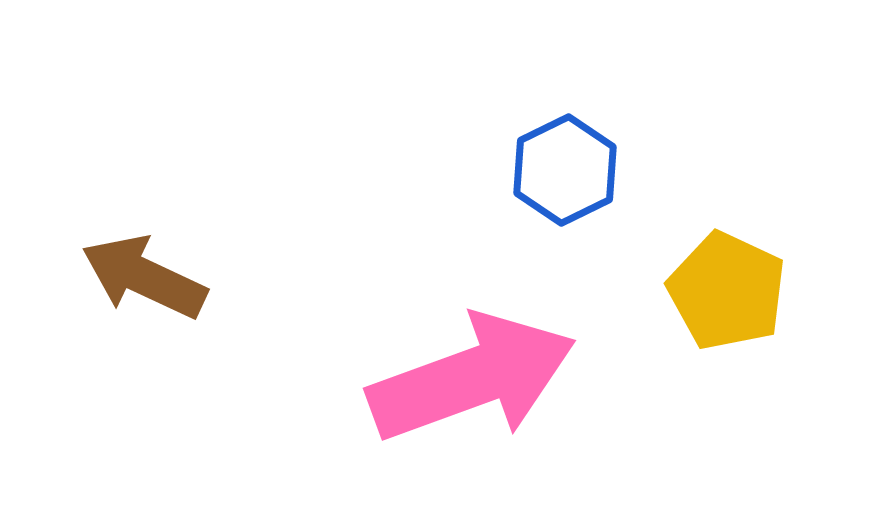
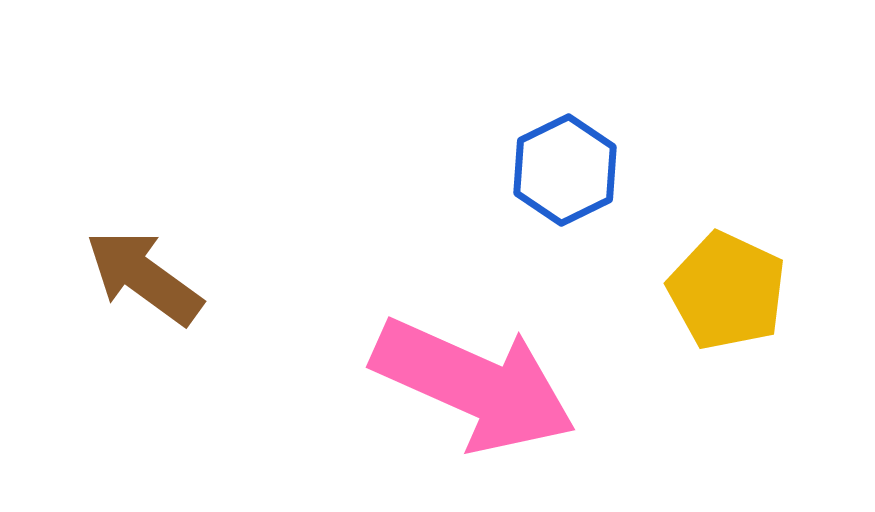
brown arrow: rotated 11 degrees clockwise
pink arrow: moved 2 px right, 7 px down; rotated 44 degrees clockwise
